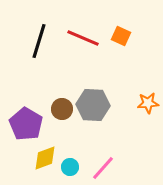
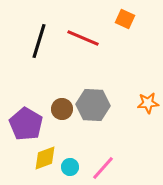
orange square: moved 4 px right, 17 px up
